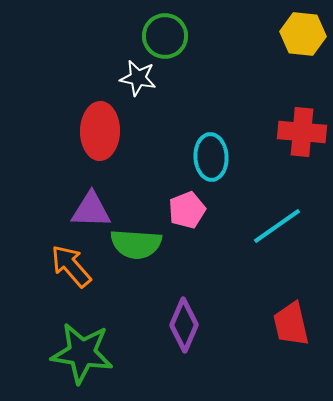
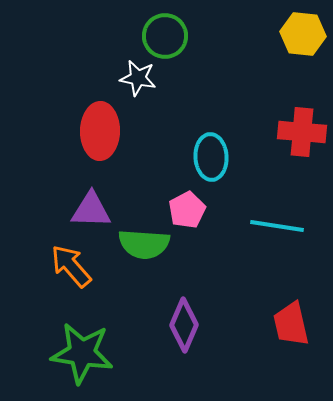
pink pentagon: rotated 6 degrees counterclockwise
cyan line: rotated 44 degrees clockwise
green semicircle: moved 8 px right
